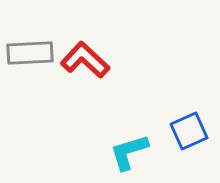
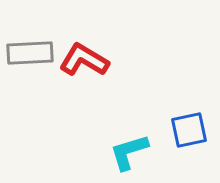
red L-shape: moved 1 px left; rotated 12 degrees counterclockwise
blue square: moved 1 px up; rotated 12 degrees clockwise
